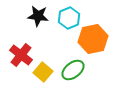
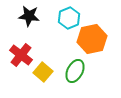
black star: moved 9 px left
orange hexagon: moved 1 px left
green ellipse: moved 2 px right, 1 px down; rotated 25 degrees counterclockwise
